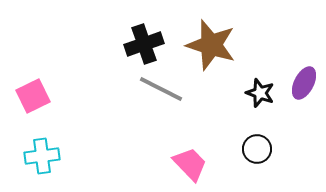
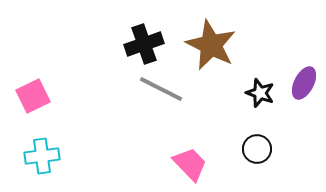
brown star: rotated 9 degrees clockwise
